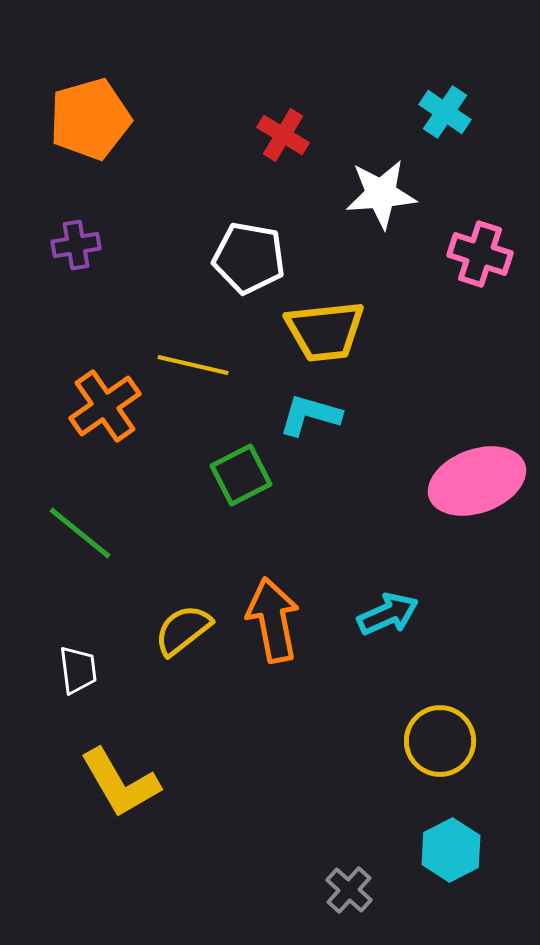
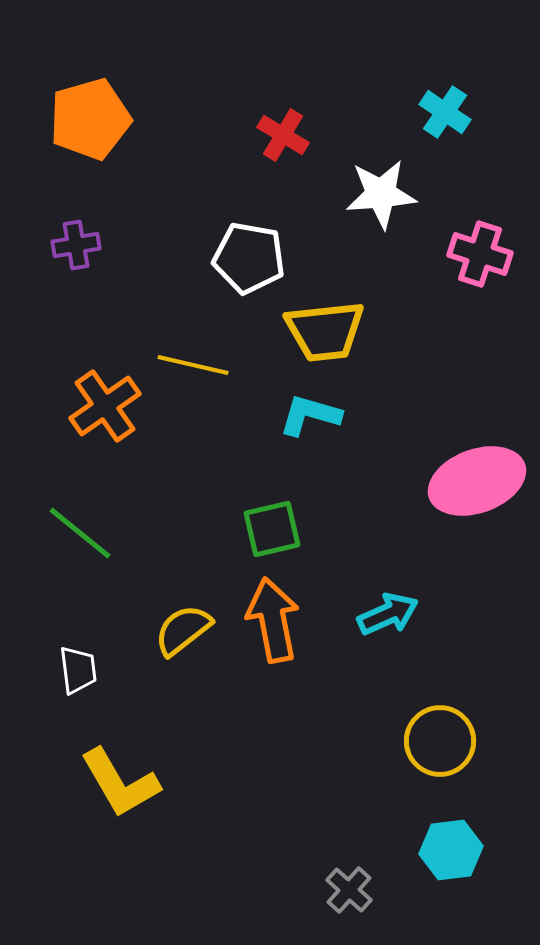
green square: moved 31 px right, 54 px down; rotated 14 degrees clockwise
cyan hexagon: rotated 20 degrees clockwise
